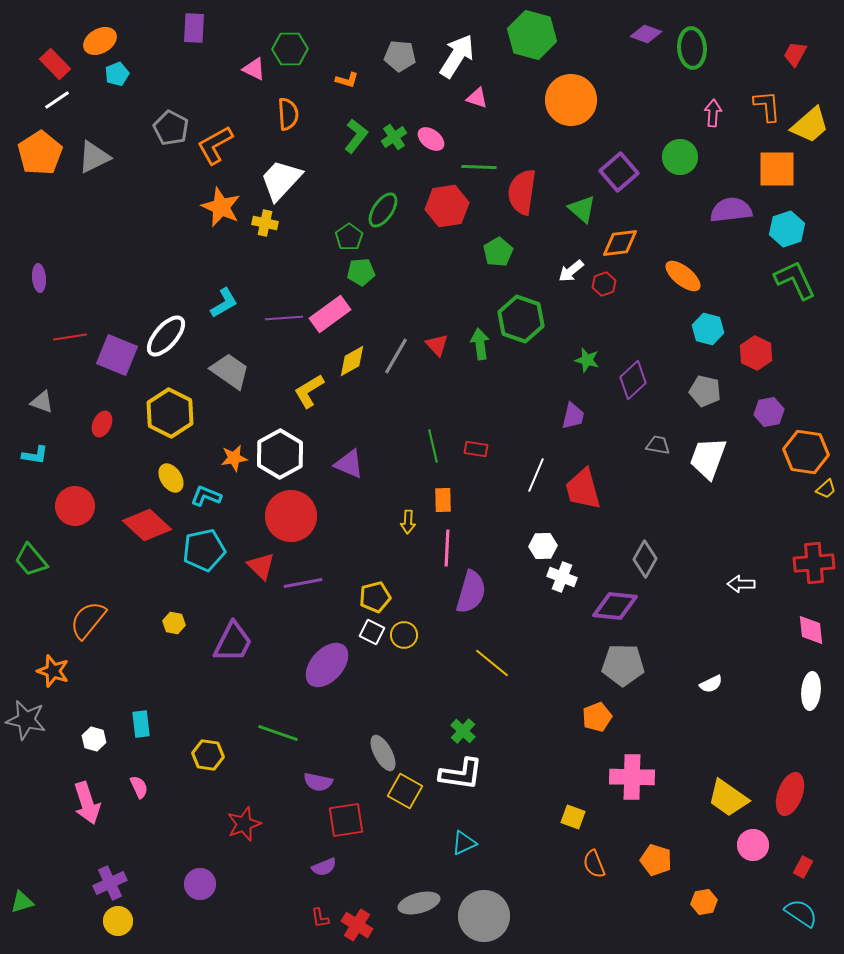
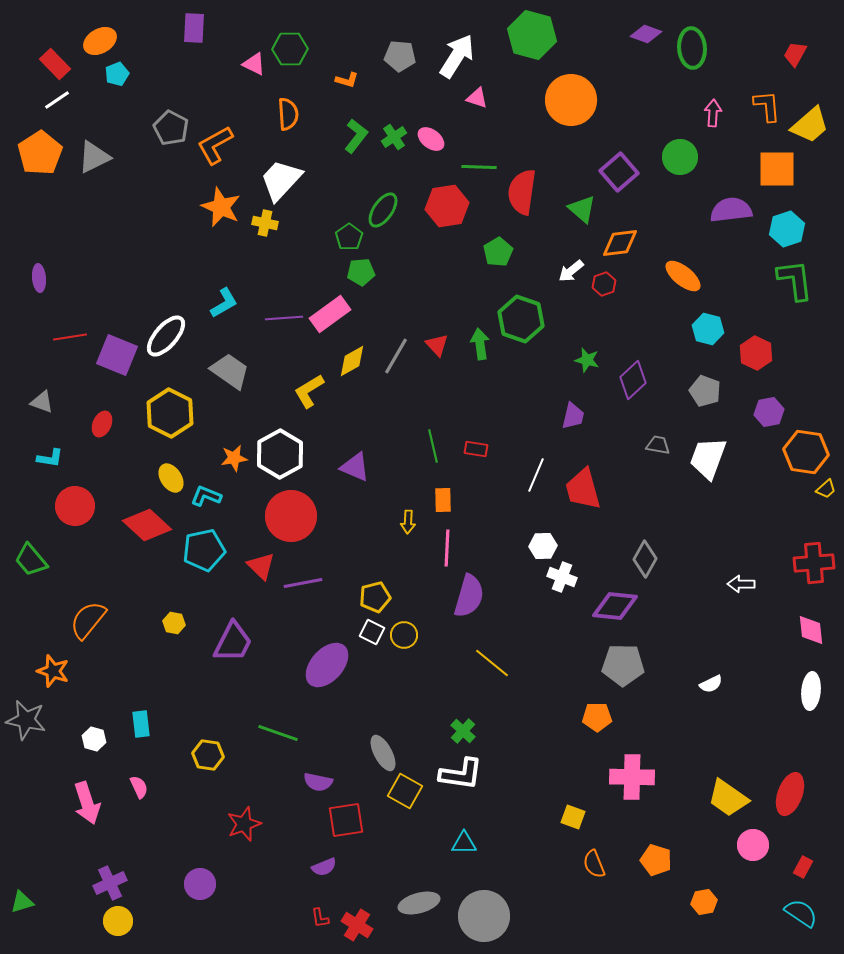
pink triangle at (254, 69): moved 5 px up
green L-shape at (795, 280): rotated 18 degrees clockwise
gray pentagon at (705, 391): rotated 8 degrees clockwise
cyan L-shape at (35, 455): moved 15 px right, 3 px down
purple triangle at (349, 464): moved 6 px right, 3 px down
purple semicircle at (471, 592): moved 2 px left, 4 px down
orange pentagon at (597, 717): rotated 20 degrees clockwise
cyan triangle at (464, 843): rotated 24 degrees clockwise
